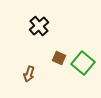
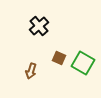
green square: rotated 10 degrees counterclockwise
brown arrow: moved 2 px right, 3 px up
